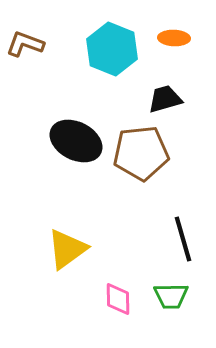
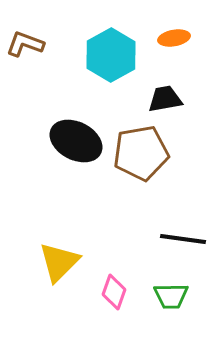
orange ellipse: rotated 12 degrees counterclockwise
cyan hexagon: moved 1 px left, 6 px down; rotated 9 degrees clockwise
black trapezoid: rotated 6 degrees clockwise
brown pentagon: rotated 4 degrees counterclockwise
black line: rotated 66 degrees counterclockwise
yellow triangle: moved 8 px left, 13 px down; rotated 9 degrees counterclockwise
pink diamond: moved 4 px left, 7 px up; rotated 20 degrees clockwise
